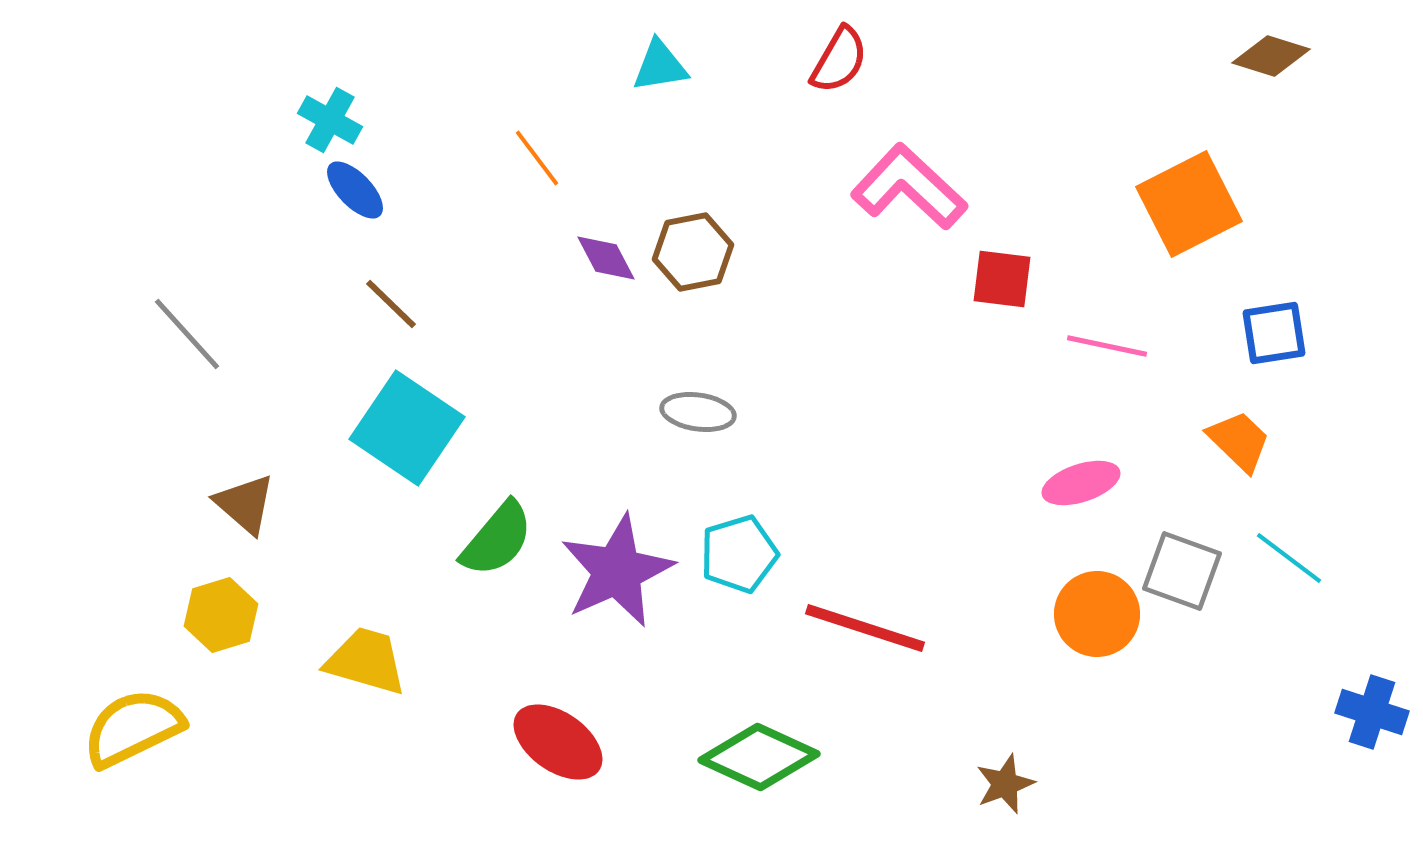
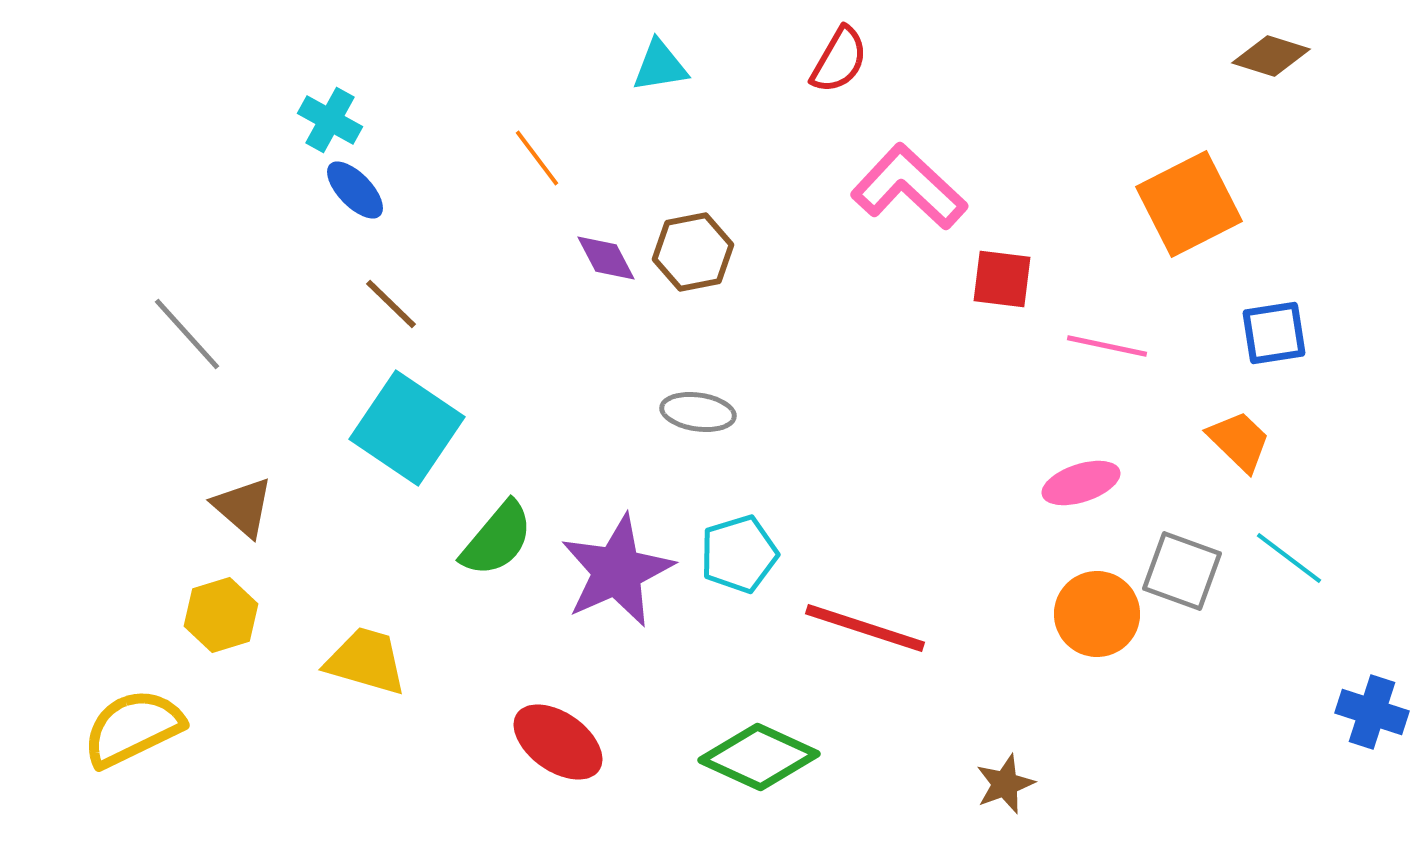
brown triangle: moved 2 px left, 3 px down
